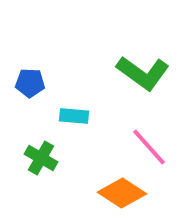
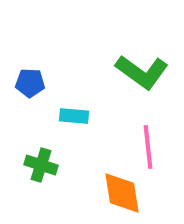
green L-shape: moved 1 px left, 1 px up
pink line: moved 1 px left; rotated 36 degrees clockwise
green cross: moved 7 px down; rotated 12 degrees counterclockwise
orange diamond: rotated 48 degrees clockwise
